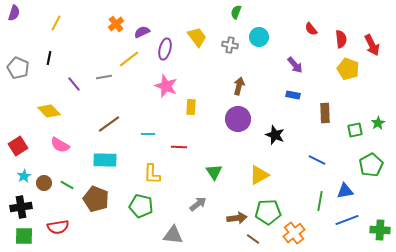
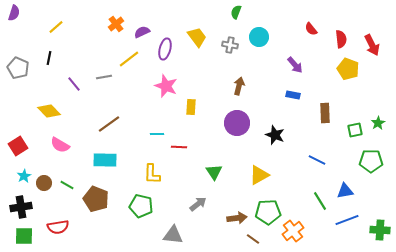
yellow line at (56, 23): moved 4 px down; rotated 21 degrees clockwise
purple circle at (238, 119): moved 1 px left, 4 px down
cyan line at (148, 134): moved 9 px right
green pentagon at (371, 165): moved 4 px up; rotated 30 degrees clockwise
green line at (320, 201): rotated 42 degrees counterclockwise
orange cross at (294, 233): moved 1 px left, 2 px up
